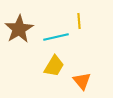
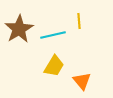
cyan line: moved 3 px left, 2 px up
